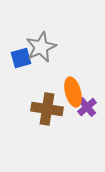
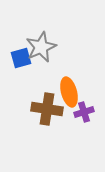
orange ellipse: moved 4 px left
purple cross: moved 3 px left, 5 px down; rotated 24 degrees clockwise
